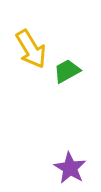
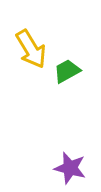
purple star: rotated 16 degrees counterclockwise
